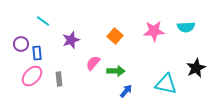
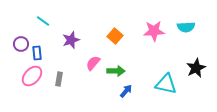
gray rectangle: rotated 16 degrees clockwise
